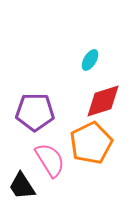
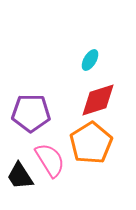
red diamond: moved 5 px left, 1 px up
purple pentagon: moved 4 px left, 1 px down
orange pentagon: rotated 6 degrees counterclockwise
black trapezoid: moved 2 px left, 10 px up
